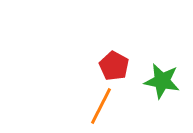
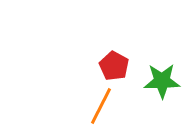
green star: rotated 12 degrees counterclockwise
